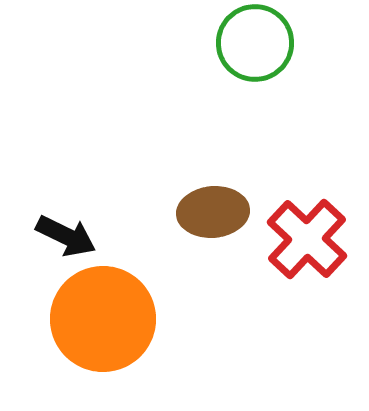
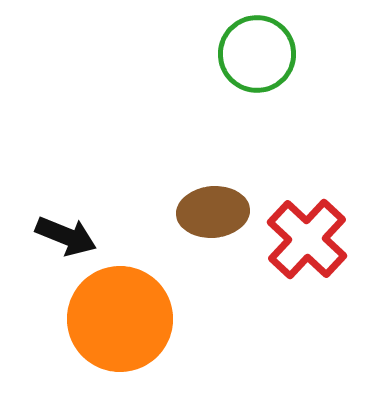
green circle: moved 2 px right, 11 px down
black arrow: rotated 4 degrees counterclockwise
orange circle: moved 17 px right
